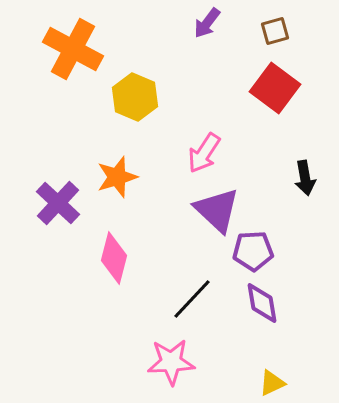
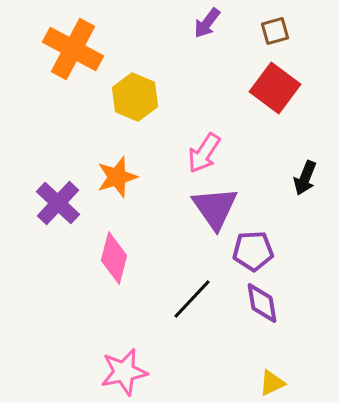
black arrow: rotated 32 degrees clockwise
purple triangle: moved 2 px left, 2 px up; rotated 12 degrees clockwise
pink star: moved 47 px left, 10 px down; rotated 9 degrees counterclockwise
